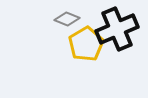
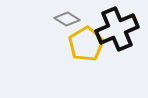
gray diamond: rotated 10 degrees clockwise
